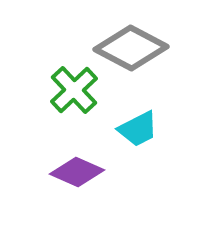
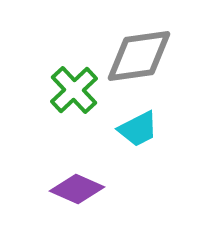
gray diamond: moved 8 px right, 8 px down; rotated 36 degrees counterclockwise
purple diamond: moved 17 px down
